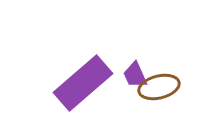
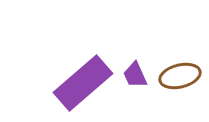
brown ellipse: moved 21 px right, 11 px up
